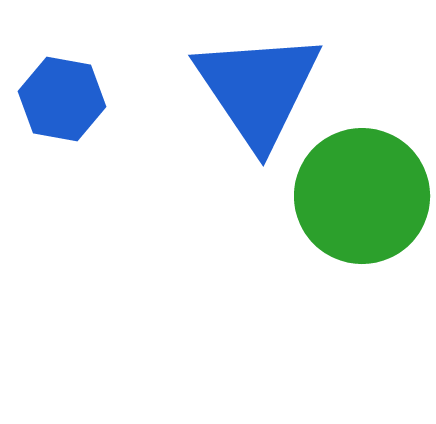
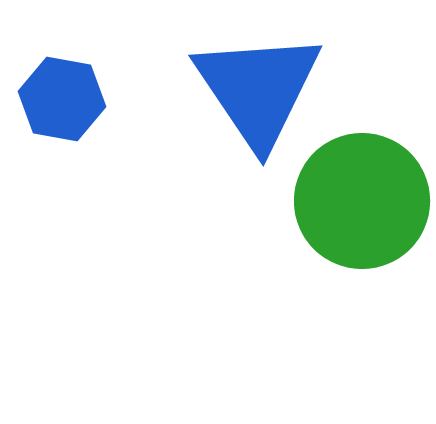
green circle: moved 5 px down
